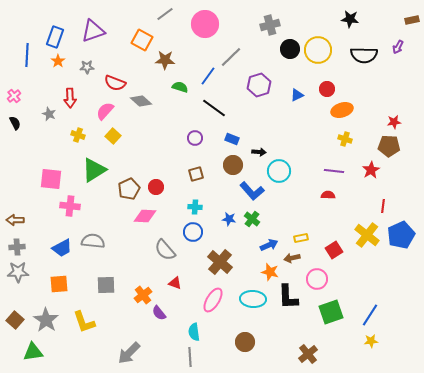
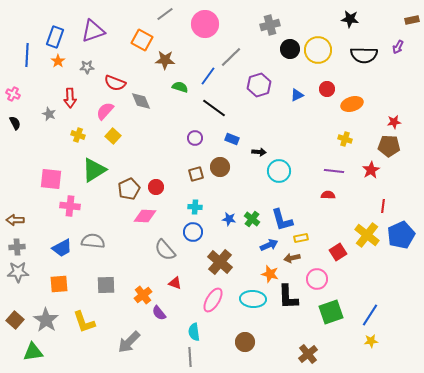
pink cross at (14, 96): moved 1 px left, 2 px up; rotated 24 degrees counterclockwise
gray diamond at (141, 101): rotated 25 degrees clockwise
orange ellipse at (342, 110): moved 10 px right, 6 px up
brown circle at (233, 165): moved 13 px left, 2 px down
blue L-shape at (252, 191): moved 30 px right, 29 px down; rotated 25 degrees clockwise
red square at (334, 250): moved 4 px right, 2 px down
orange star at (270, 272): moved 2 px down
gray arrow at (129, 353): moved 11 px up
